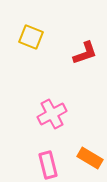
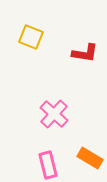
red L-shape: rotated 28 degrees clockwise
pink cross: moved 2 px right; rotated 20 degrees counterclockwise
